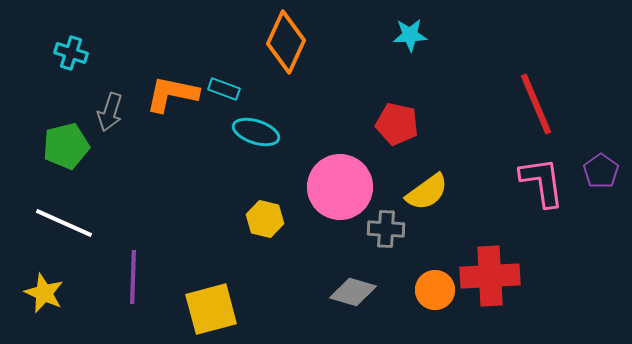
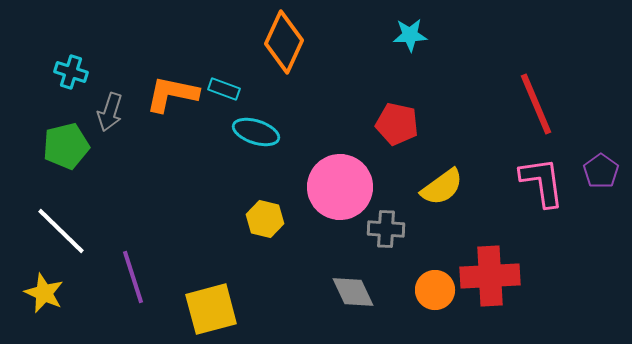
orange diamond: moved 2 px left
cyan cross: moved 19 px down
yellow semicircle: moved 15 px right, 5 px up
white line: moved 3 px left, 8 px down; rotated 20 degrees clockwise
purple line: rotated 20 degrees counterclockwise
gray diamond: rotated 48 degrees clockwise
